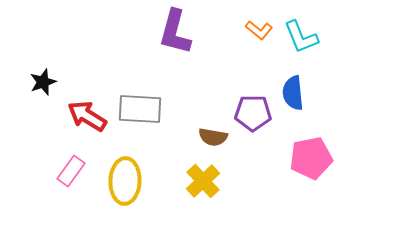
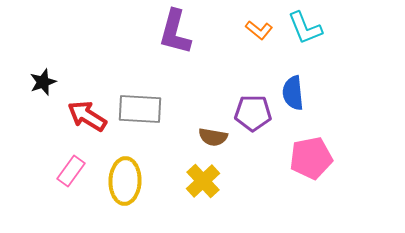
cyan L-shape: moved 4 px right, 9 px up
